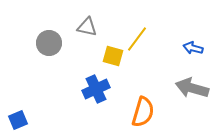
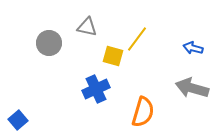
blue square: rotated 18 degrees counterclockwise
